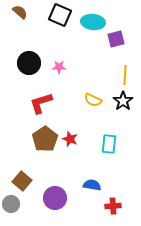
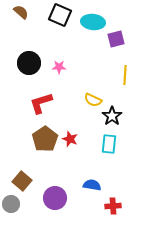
brown semicircle: moved 1 px right
black star: moved 11 px left, 15 px down
